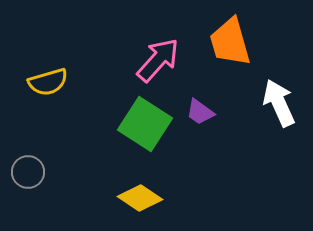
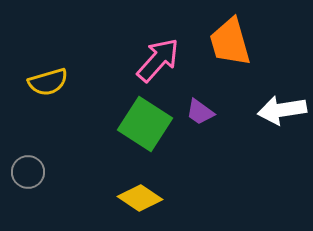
white arrow: moved 3 px right, 7 px down; rotated 75 degrees counterclockwise
